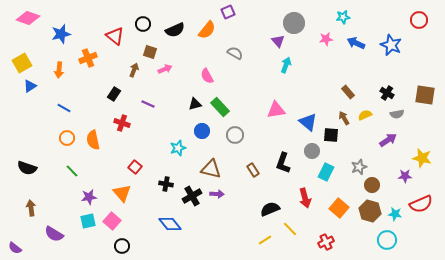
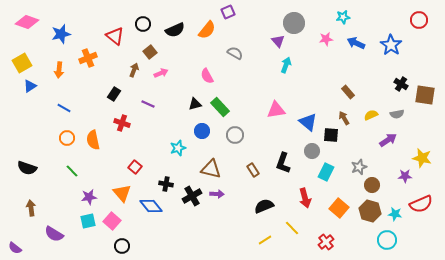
pink diamond at (28, 18): moved 1 px left, 4 px down
blue star at (391, 45): rotated 10 degrees clockwise
brown square at (150, 52): rotated 32 degrees clockwise
pink arrow at (165, 69): moved 4 px left, 4 px down
black cross at (387, 93): moved 14 px right, 9 px up
yellow semicircle at (365, 115): moved 6 px right
black semicircle at (270, 209): moved 6 px left, 3 px up
blue diamond at (170, 224): moved 19 px left, 18 px up
yellow line at (290, 229): moved 2 px right, 1 px up
red cross at (326, 242): rotated 14 degrees counterclockwise
